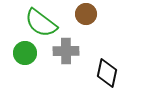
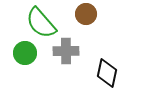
green semicircle: rotated 12 degrees clockwise
